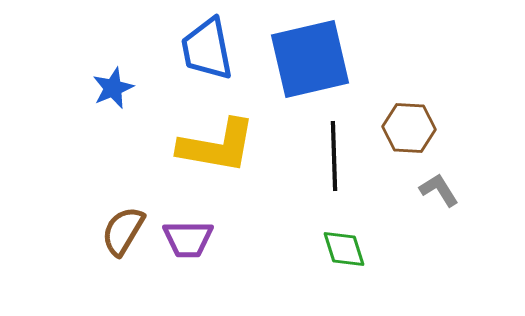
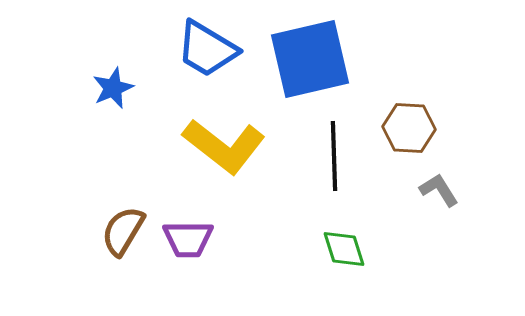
blue trapezoid: rotated 48 degrees counterclockwise
yellow L-shape: moved 7 px right; rotated 28 degrees clockwise
